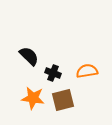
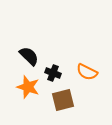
orange semicircle: moved 1 px down; rotated 145 degrees counterclockwise
orange star: moved 5 px left, 11 px up; rotated 10 degrees clockwise
